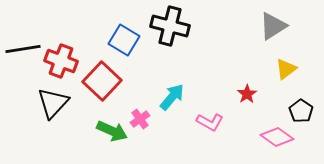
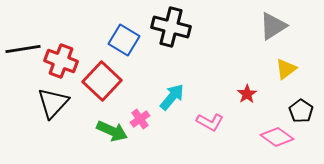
black cross: moved 1 px right, 1 px down
